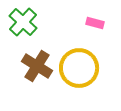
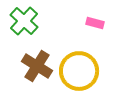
green cross: moved 1 px right, 1 px up
yellow circle: moved 3 px down
